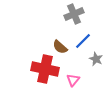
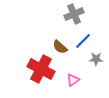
gray star: rotated 24 degrees counterclockwise
red cross: moved 4 px left; rotated 16 degrees clockwise
pink triangle: rotated 16 degrees clockwise
